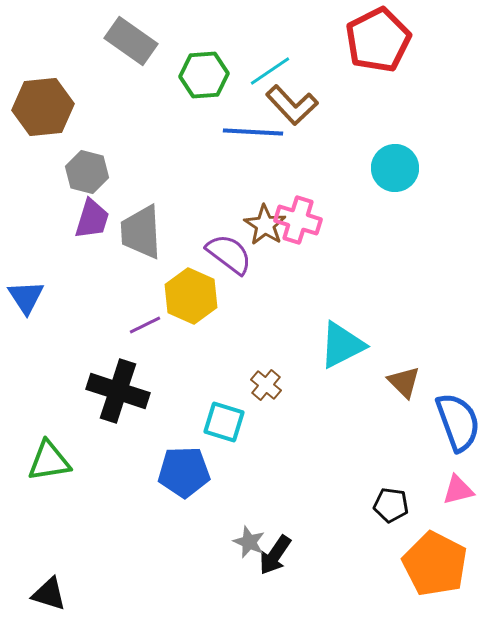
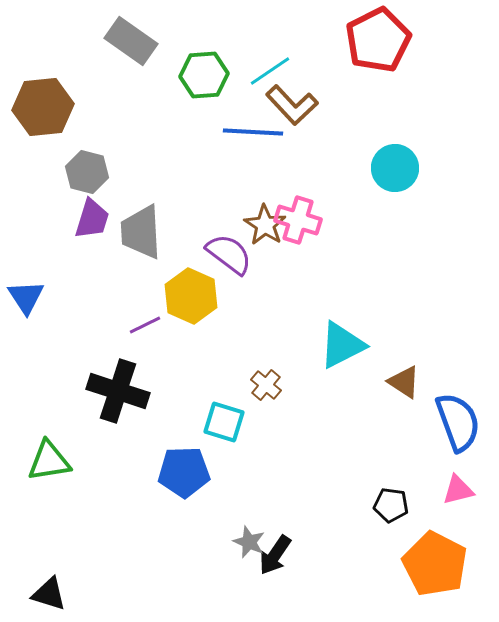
brown triangle: rotated 12 degrees counterclockwise
